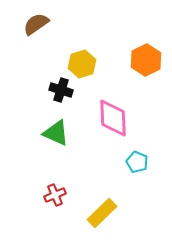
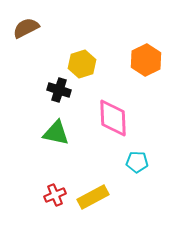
brown semicircle: moved 10 px left, 4 px down; rotated 8 degrees clockwise
black cross: moved 2 px left
green triangle: rotated 12 degrees counterclockwise
cyan pentagon: rotated 20 degrees counterclockwise
yellow rectangle: moved 9 px left, 16 px up; rotated 16 degrees clockwise
